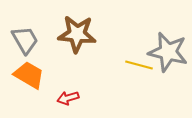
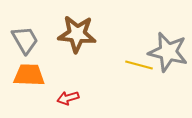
orange trapezoid: rotated 28 degrees counterclockwise
